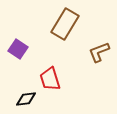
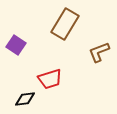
purple square: moved 2 px left, 4 px up
red trapezoid: rotated 90 degrees counterclockwise
black diamond: moved 1 px left
